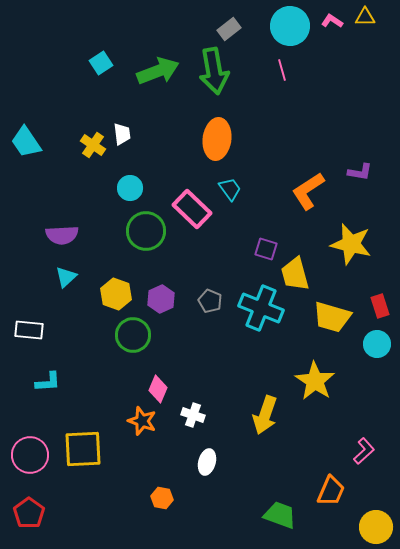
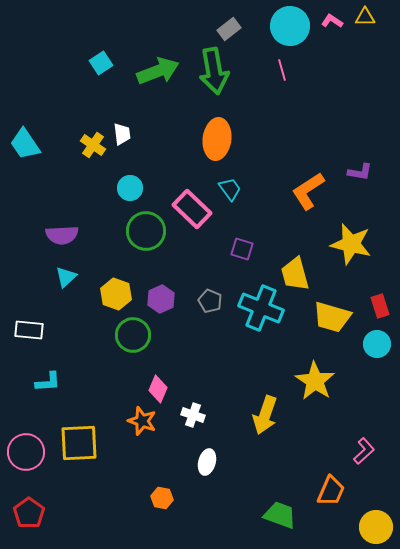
cyan trapezoid at (26, 142): moved 1 px left, 2 px down
purple square at (266, 249): moved 24 px left
yellow square at (83, 449): moved 4 px left, 6 px up
pink circle at (30, 455): moved 4 px left, 3 px up
